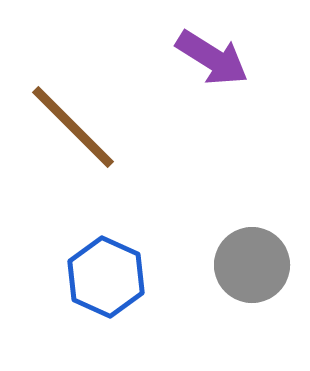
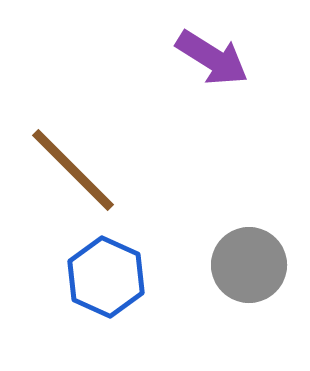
brown line: moved 43 px down
gray circle: moved 3 px left
